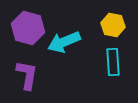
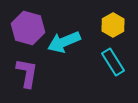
yellow hexagon: rotated 20 degrees clockwise
cyan rectangle: rotated 28 degrees counterclockwise
purple L-shape: moved 2 px up
